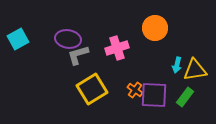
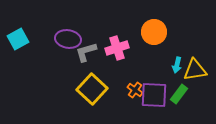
orange circle: moved 1 px left, 4 px down
gray L-shape: moved 8 px right, 3 px up
yellow square: rotated 16 degrees counterclockwise
green rectangle: moved 6 px left, 3 px up
